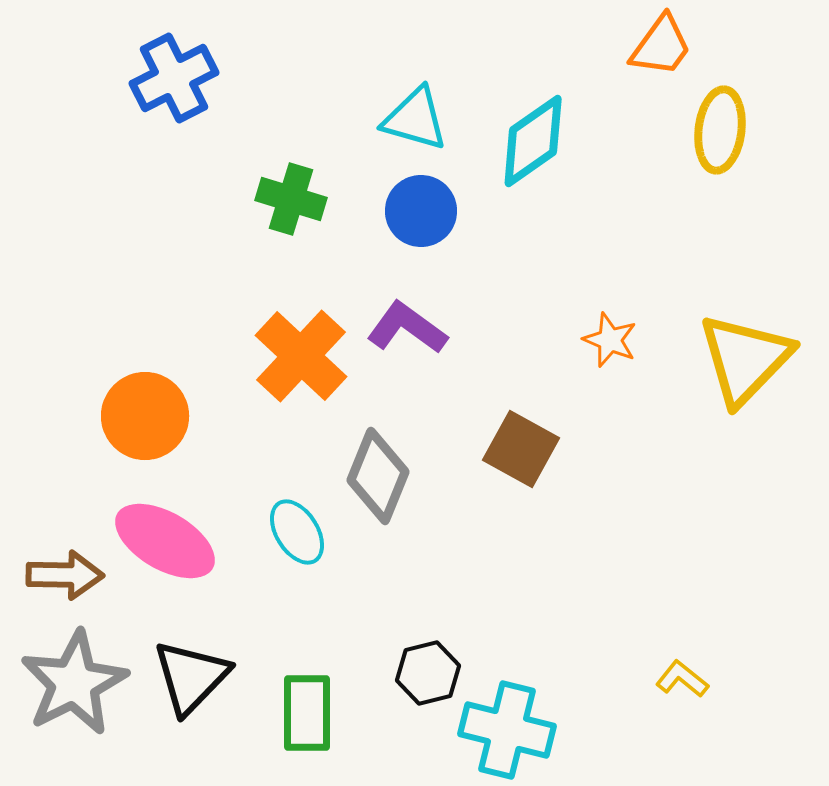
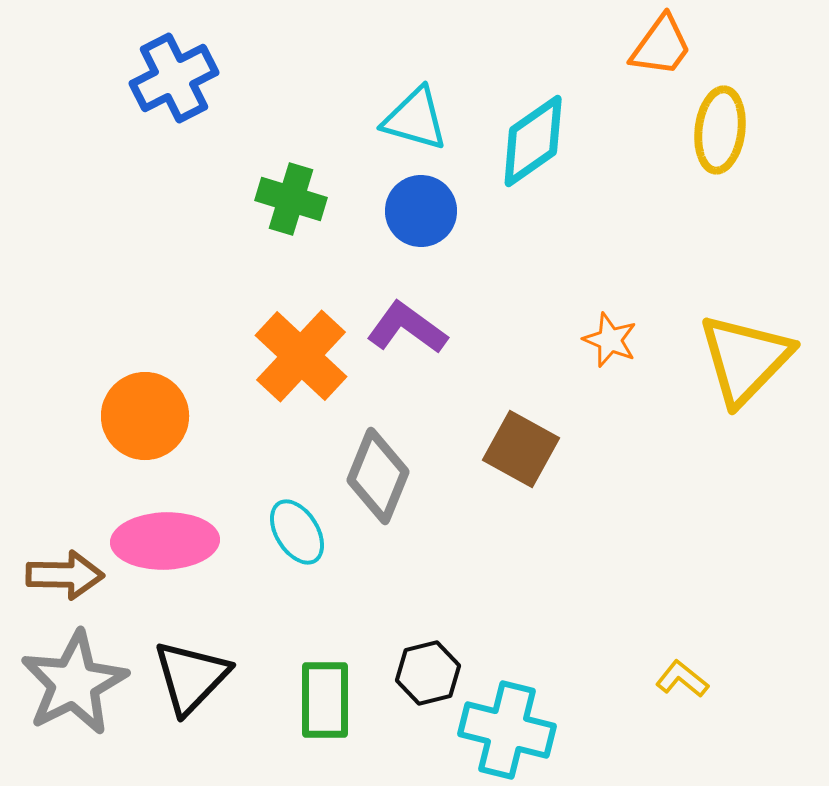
pink ellipse: rotated 32 degrees counterclockwise
green rectangle: moved 18 px right, 13 px up
